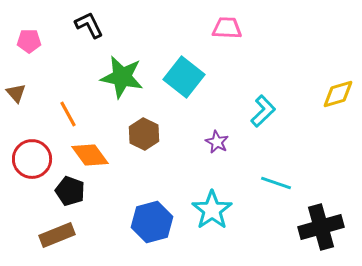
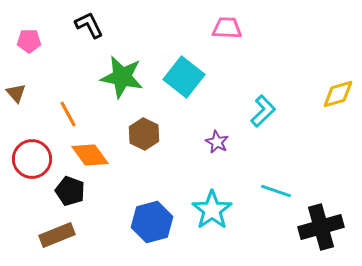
cyan line: moved 8 px down
